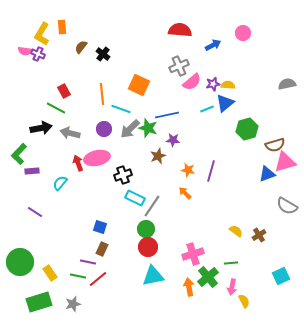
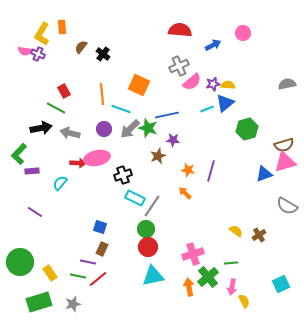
brown semicircle at (275, 145): moved 9 px right
red arrow at (78, 163): rotated 112 degrees clockwise
blue triangle at (267, 174): moved 3 px left
cyan square at (281, 276): moved 8 px down
